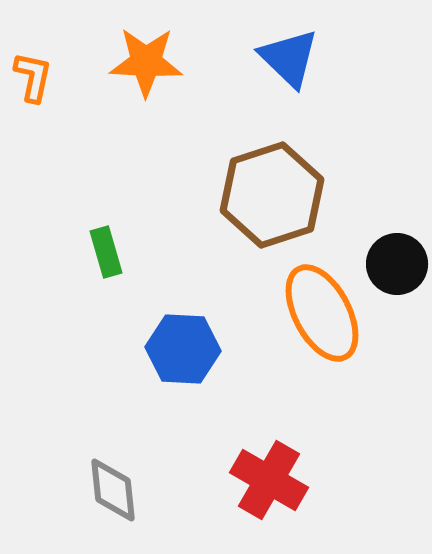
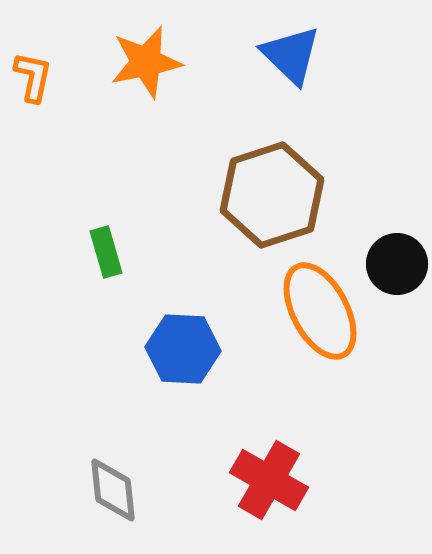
blue triangle: moved 2 px right, 3 px up
orange star: rotated 14 degrees counterclockwise
orange ellipse: moved 2 px left, 2 px up
